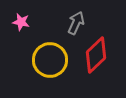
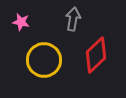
gray arrow: moved 3 px left, 4 px up; rotated 15 degrees counterclockwise
yellow circle: moved 6 px left
